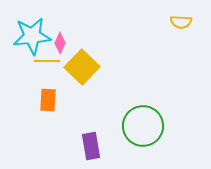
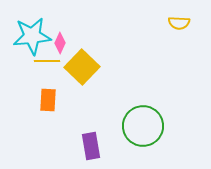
yellow semicircle: moved 2 px left, 1 px down
